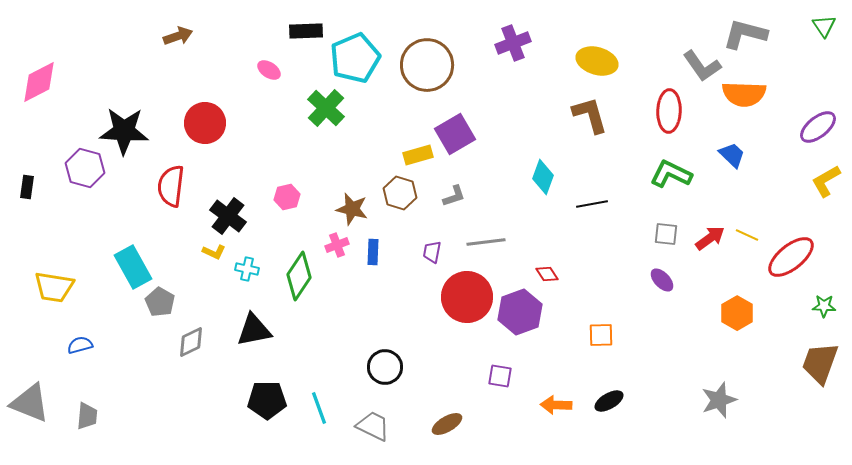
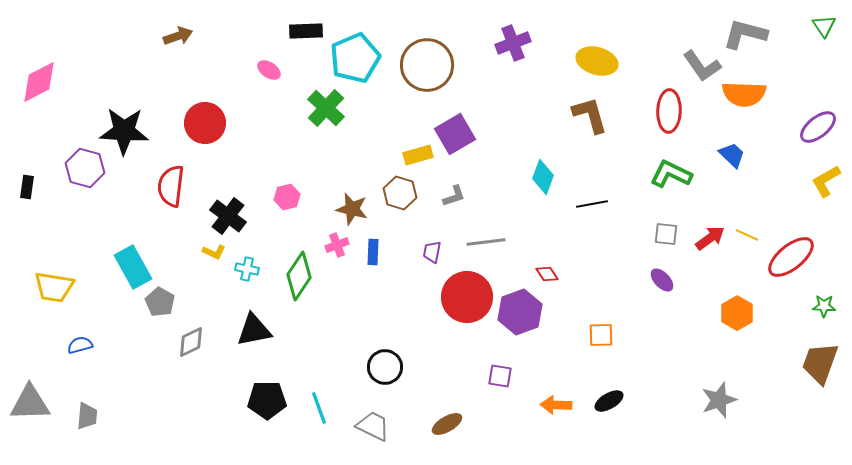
gray triangle at (30, 403): rotated 24 degrees counterclockwise
